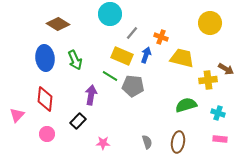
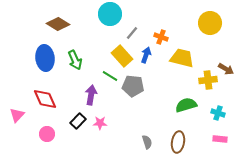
yellow rectangle: rotated 25 degrees clockwise
red diamond: rotated 30 degrees counterclockwise
pink star: moved 3 px left, 20 px up
